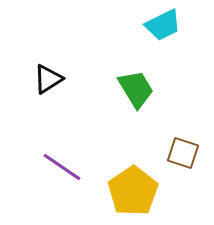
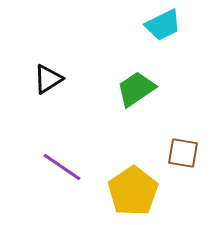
green trapezoid: rotated 93 degrees counterclockwise
brown square: rotated 8 degrees counterclockwise
